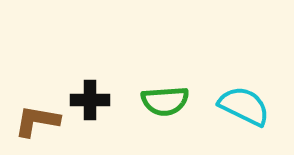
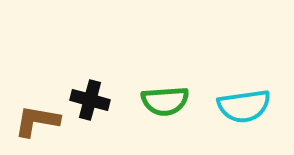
black cross: rotated 15 degrees clockwise
cyan semicircle: rotated 146 degrees clockwise
